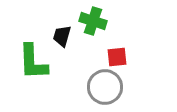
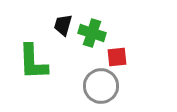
green cross: moved 1 px left, 12 px down
black trapezoid: moved 1 px right, 11 px up
gray circle: moved 4 px left, 1 px up
